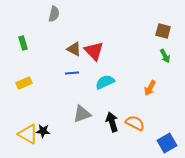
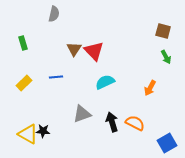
brown triangle: rotated 35 degrees clockwise
green arrow: moved 1 px right, 1 px down
blue line: moved 16 px left, 4 px down
yellow rectangle: rotated 21 degrees counterclockwise
